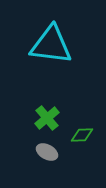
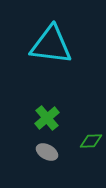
green diamond: moved 9 px right, 6 px down
